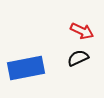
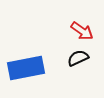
red arrow: rotated 10 degrees clockwise
